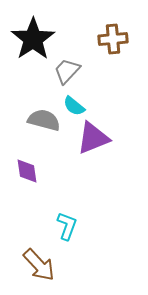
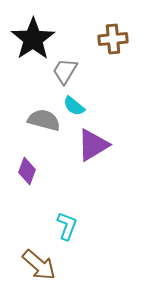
gray trapezoid: moved 2 px left; rotated 12 degrees counterclockwise
purple triangle: moved 7 px down; rotated 9 degrees counterclockwise
purple diamond: rotated 28 degrees clockwise
brown arrow: rotated 6 degrees counterclockwise
